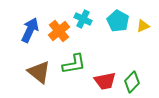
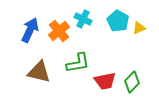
yellow triangle: moved 4 px left, 2 px down
green L-shape: moved 4 px right, 1 px up
brown triangle: rotated 25 degrees counterclockwise
